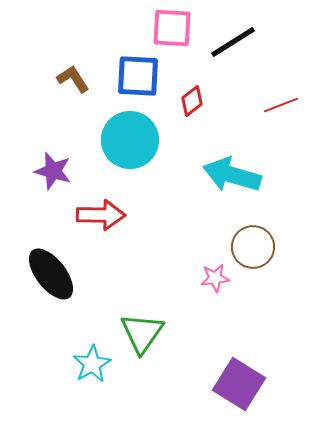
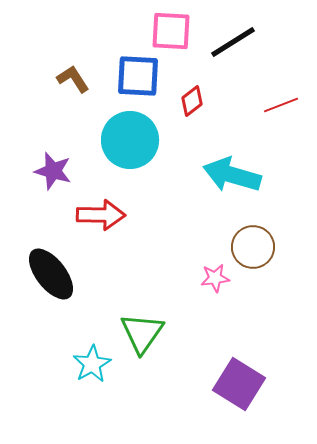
pink square: moved 1 px left, 3 px down
